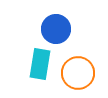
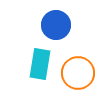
blue circle: moved 4 px up
